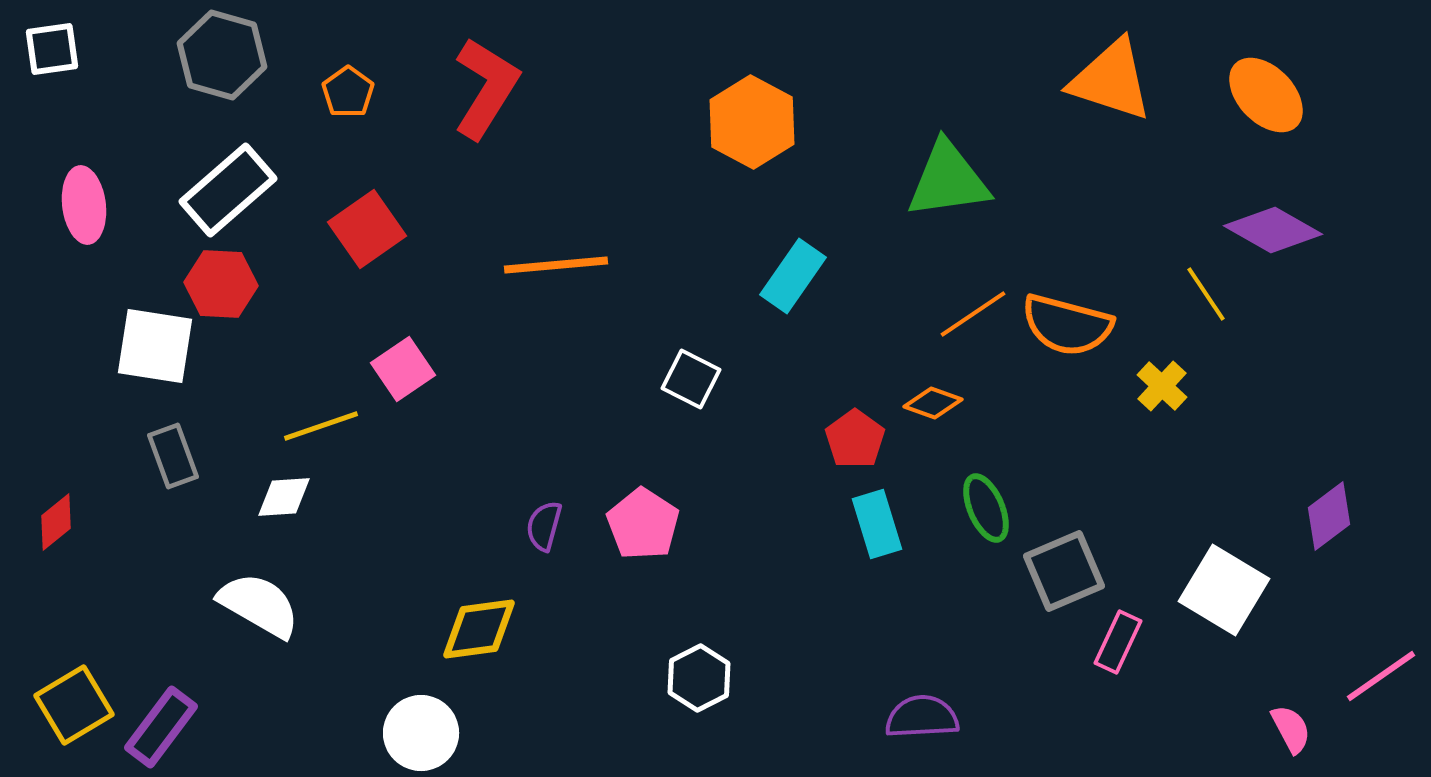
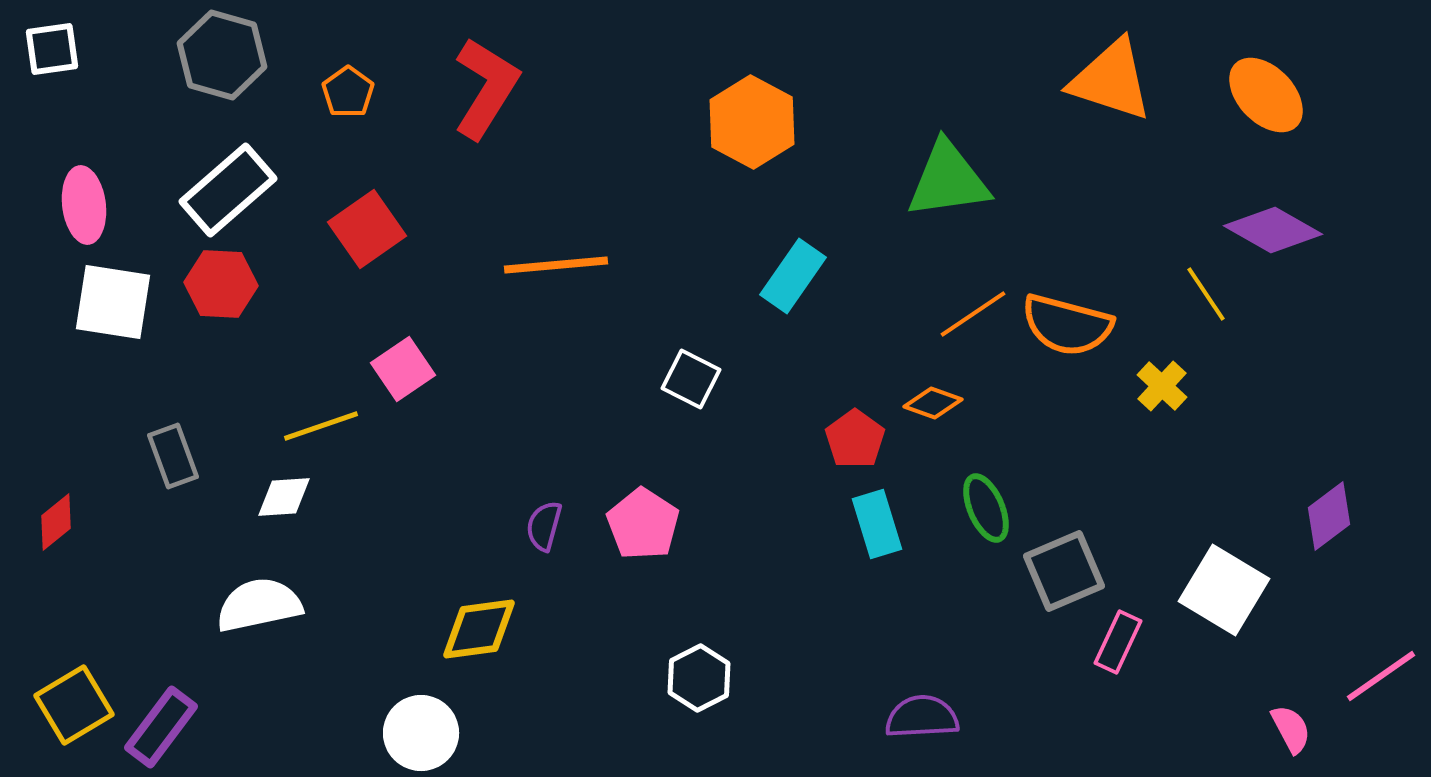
white square at (155, 346): moved 42 px left, 44 px up
white semicircle at (259, 605): rotated 42 degrees counterclockwise
